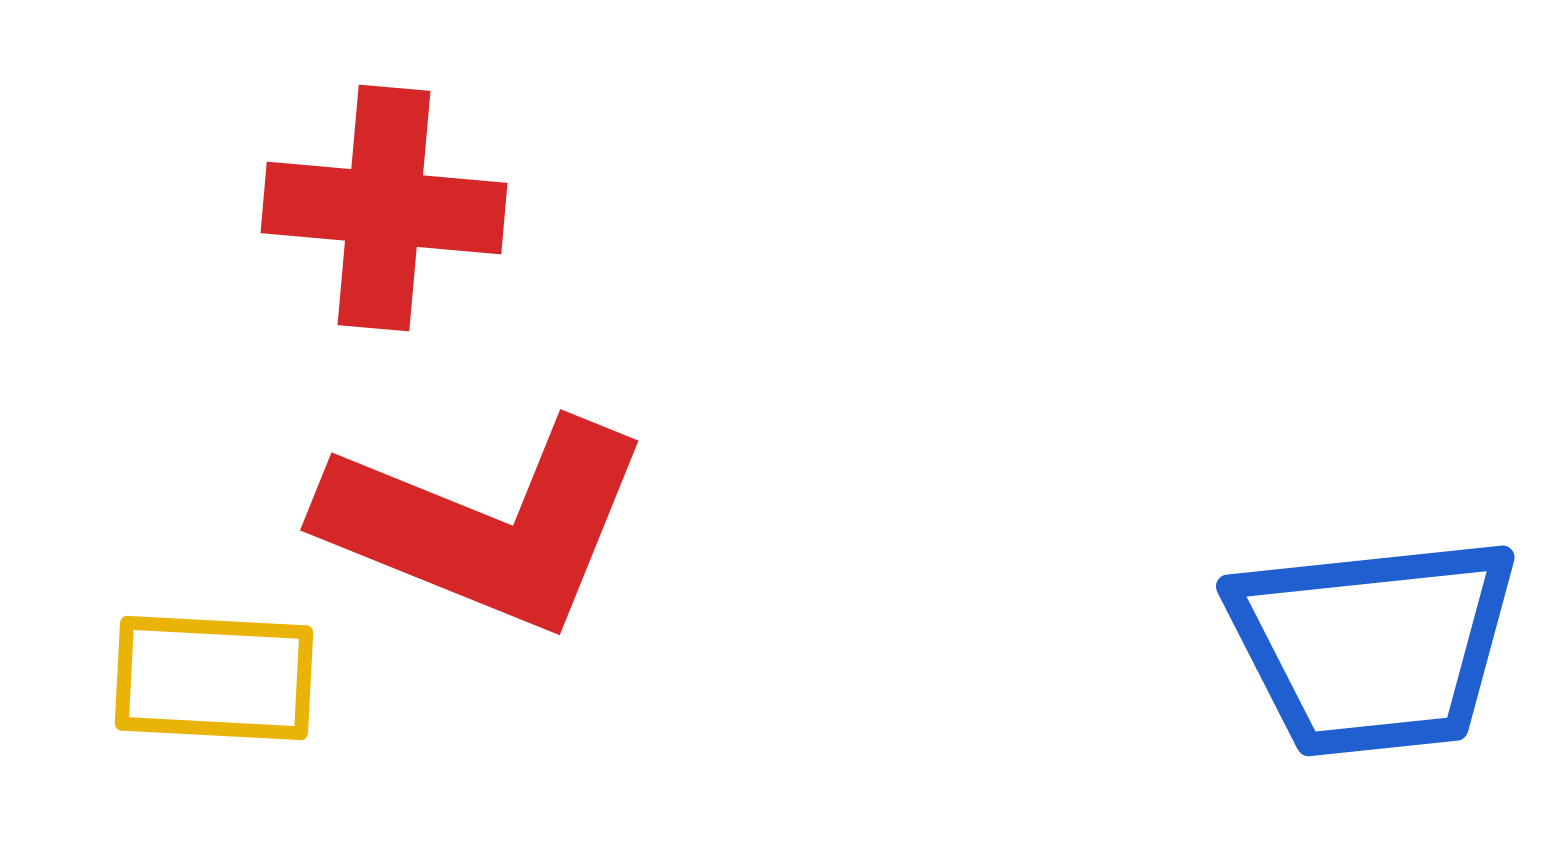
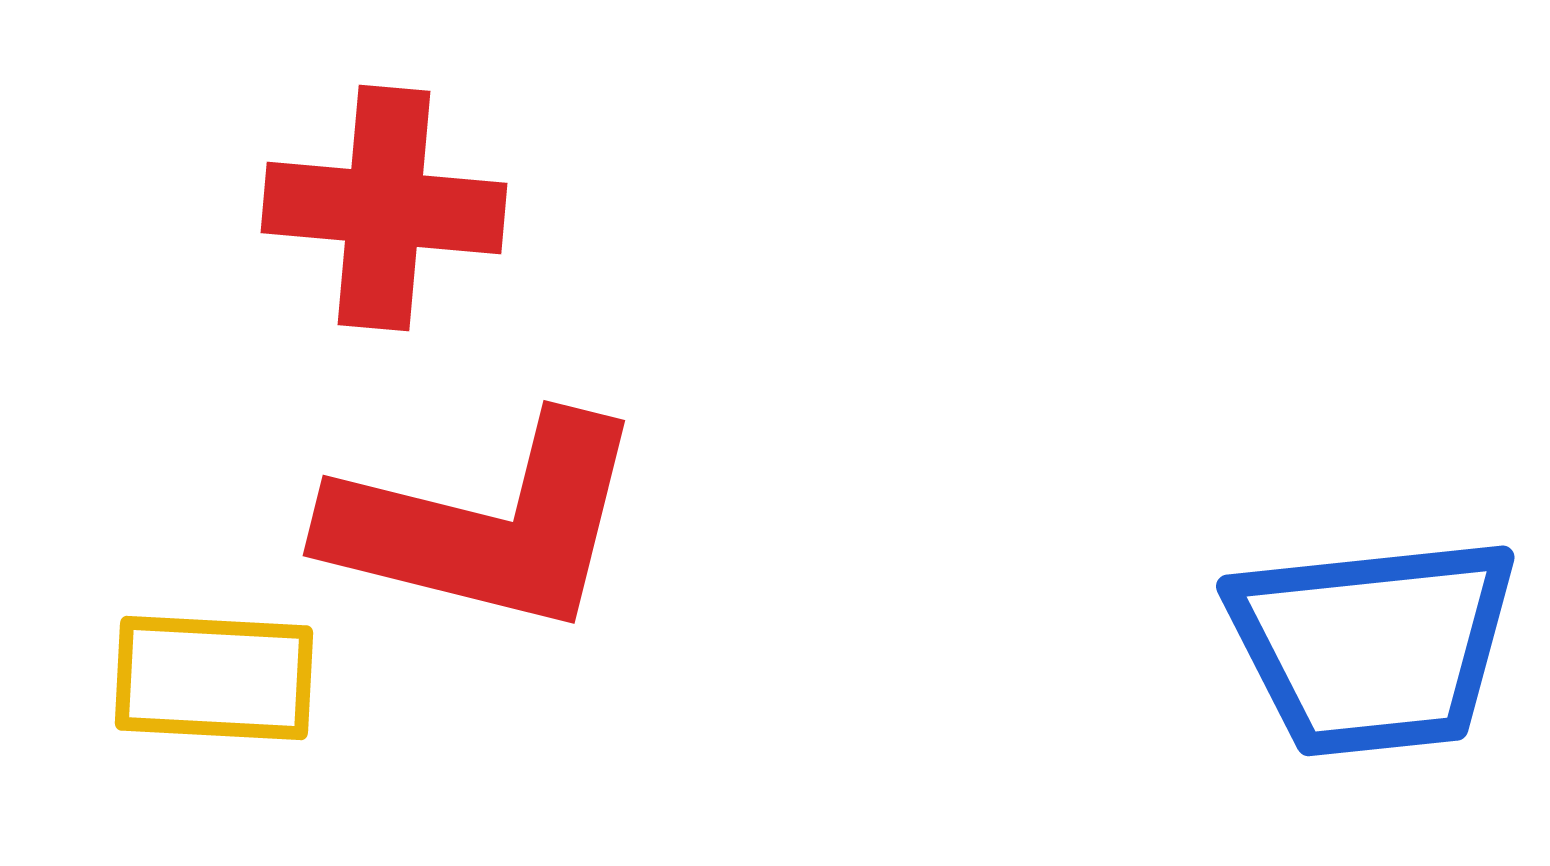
red L-shape: rotated 8 degrees counterclockwise
